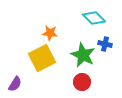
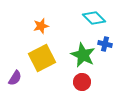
orange star: moved 9 px left, 7 px up; rotated 21 degrees counterclockwise
purple semicircle: moved 6 px up
